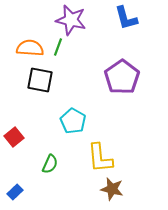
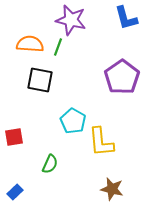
orange semicircle: moved 4 px up
red square: rotated 30 degrees clockwise
yellow L-shape: moved 1 px right, 16 px up
